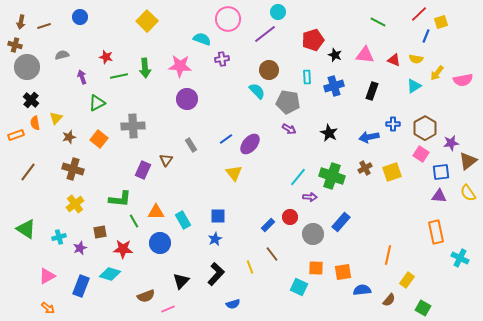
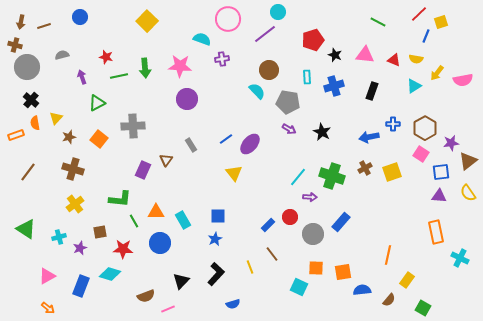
black star at (329, 133): moved 7 px left, 1 px up
